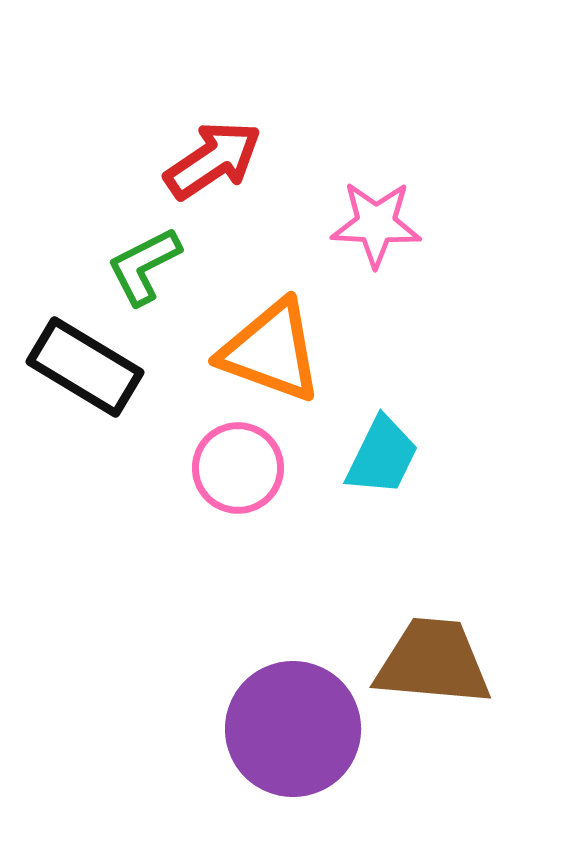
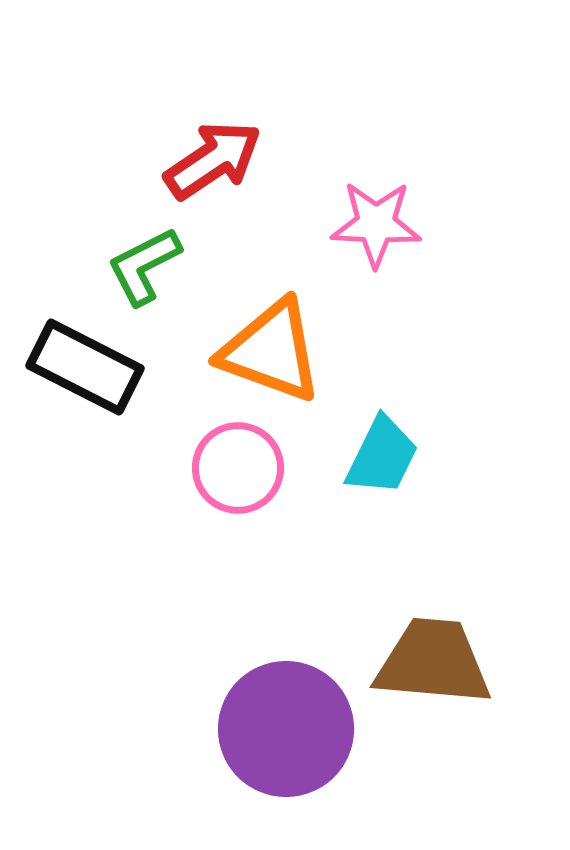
black rectangle: rotated 4 degrees counterclockwise
purple circle: moved 7 px left
